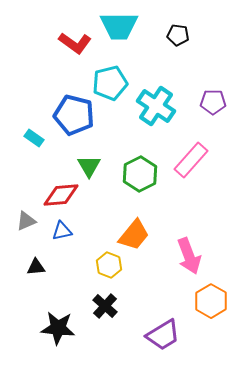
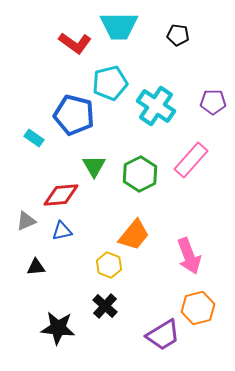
green triangle: moved 5 px right
orange hexagon: moved 13 px left, 7 px down; rotated 16 degrees clockwise
